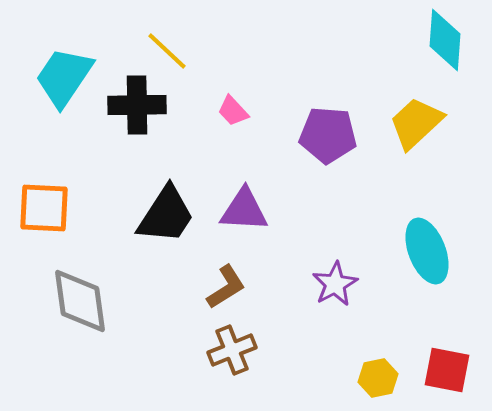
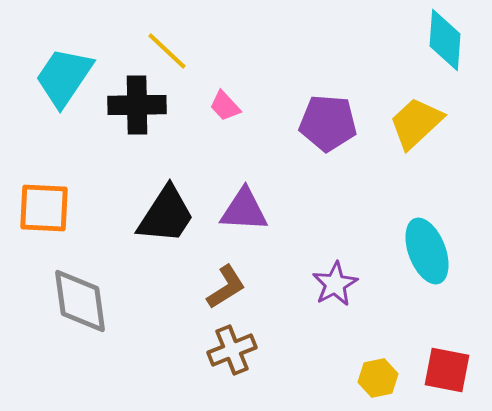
pink trapezoid: moved 8 px left, 5 px up
purple pentagon: moved 12 px up
